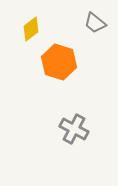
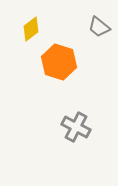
gray trapezoid: moved 4 px right, 4 px down
gray cross: moved 2 px right, 2 px up
